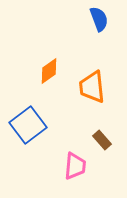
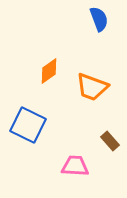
orange trapezoid: rotated 64 degrees counterclockwise
blue square: rotated 27 degrees counterclockwise
brown rectangle: moved 8 px right, 1 px down
pink trapezoid: rotated 92 degrees counterclockwise
